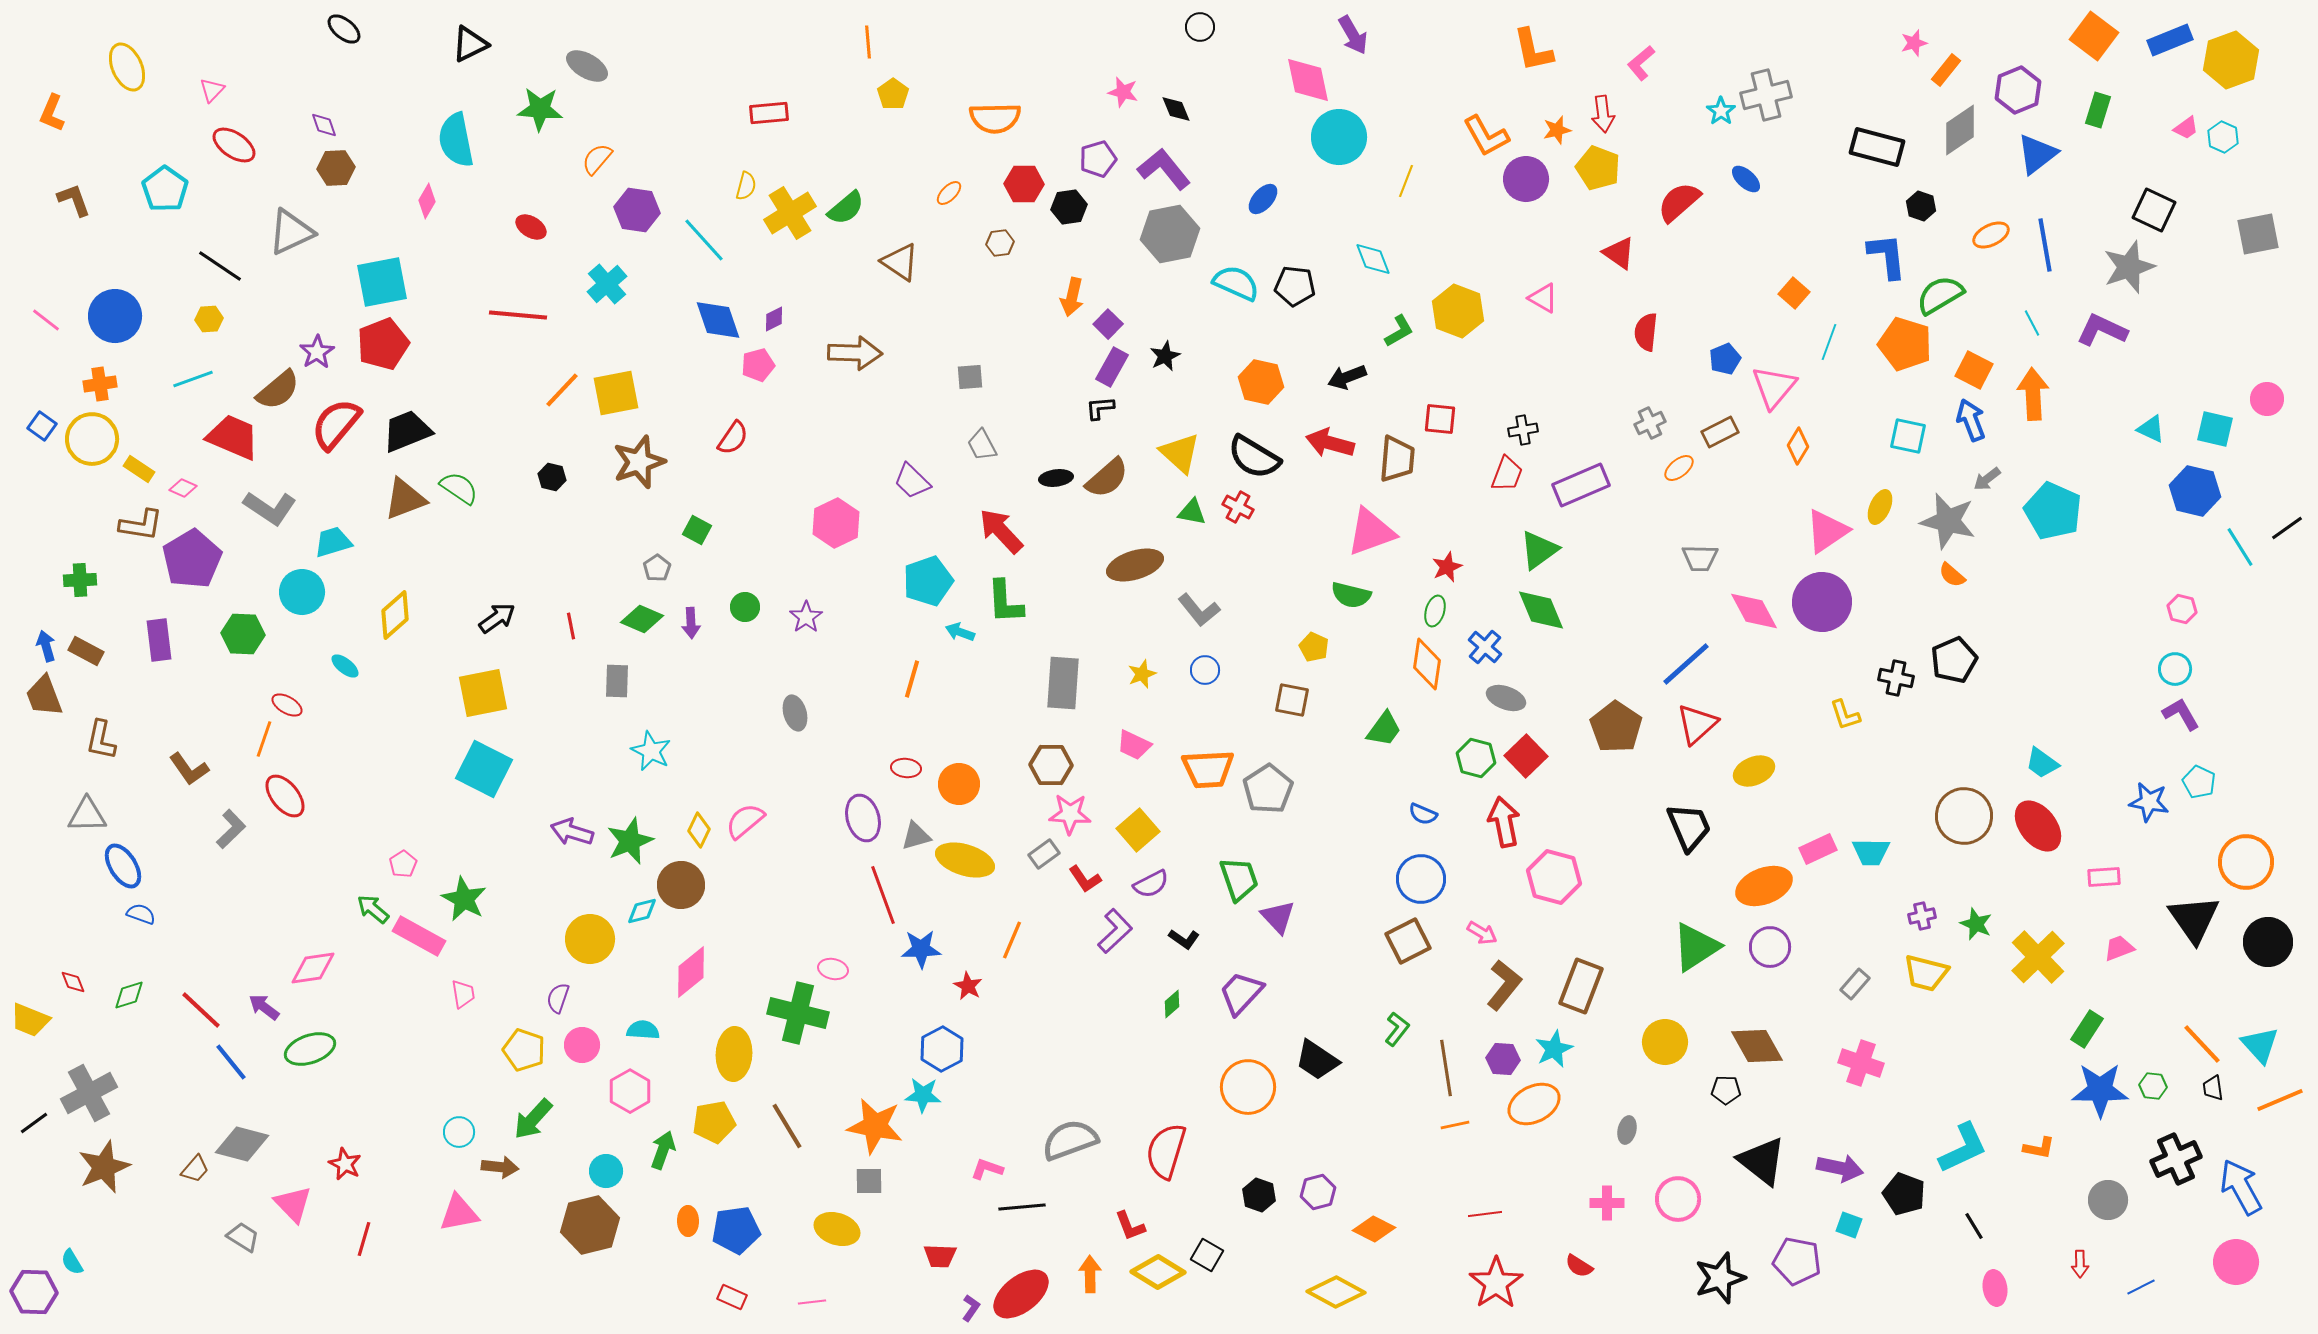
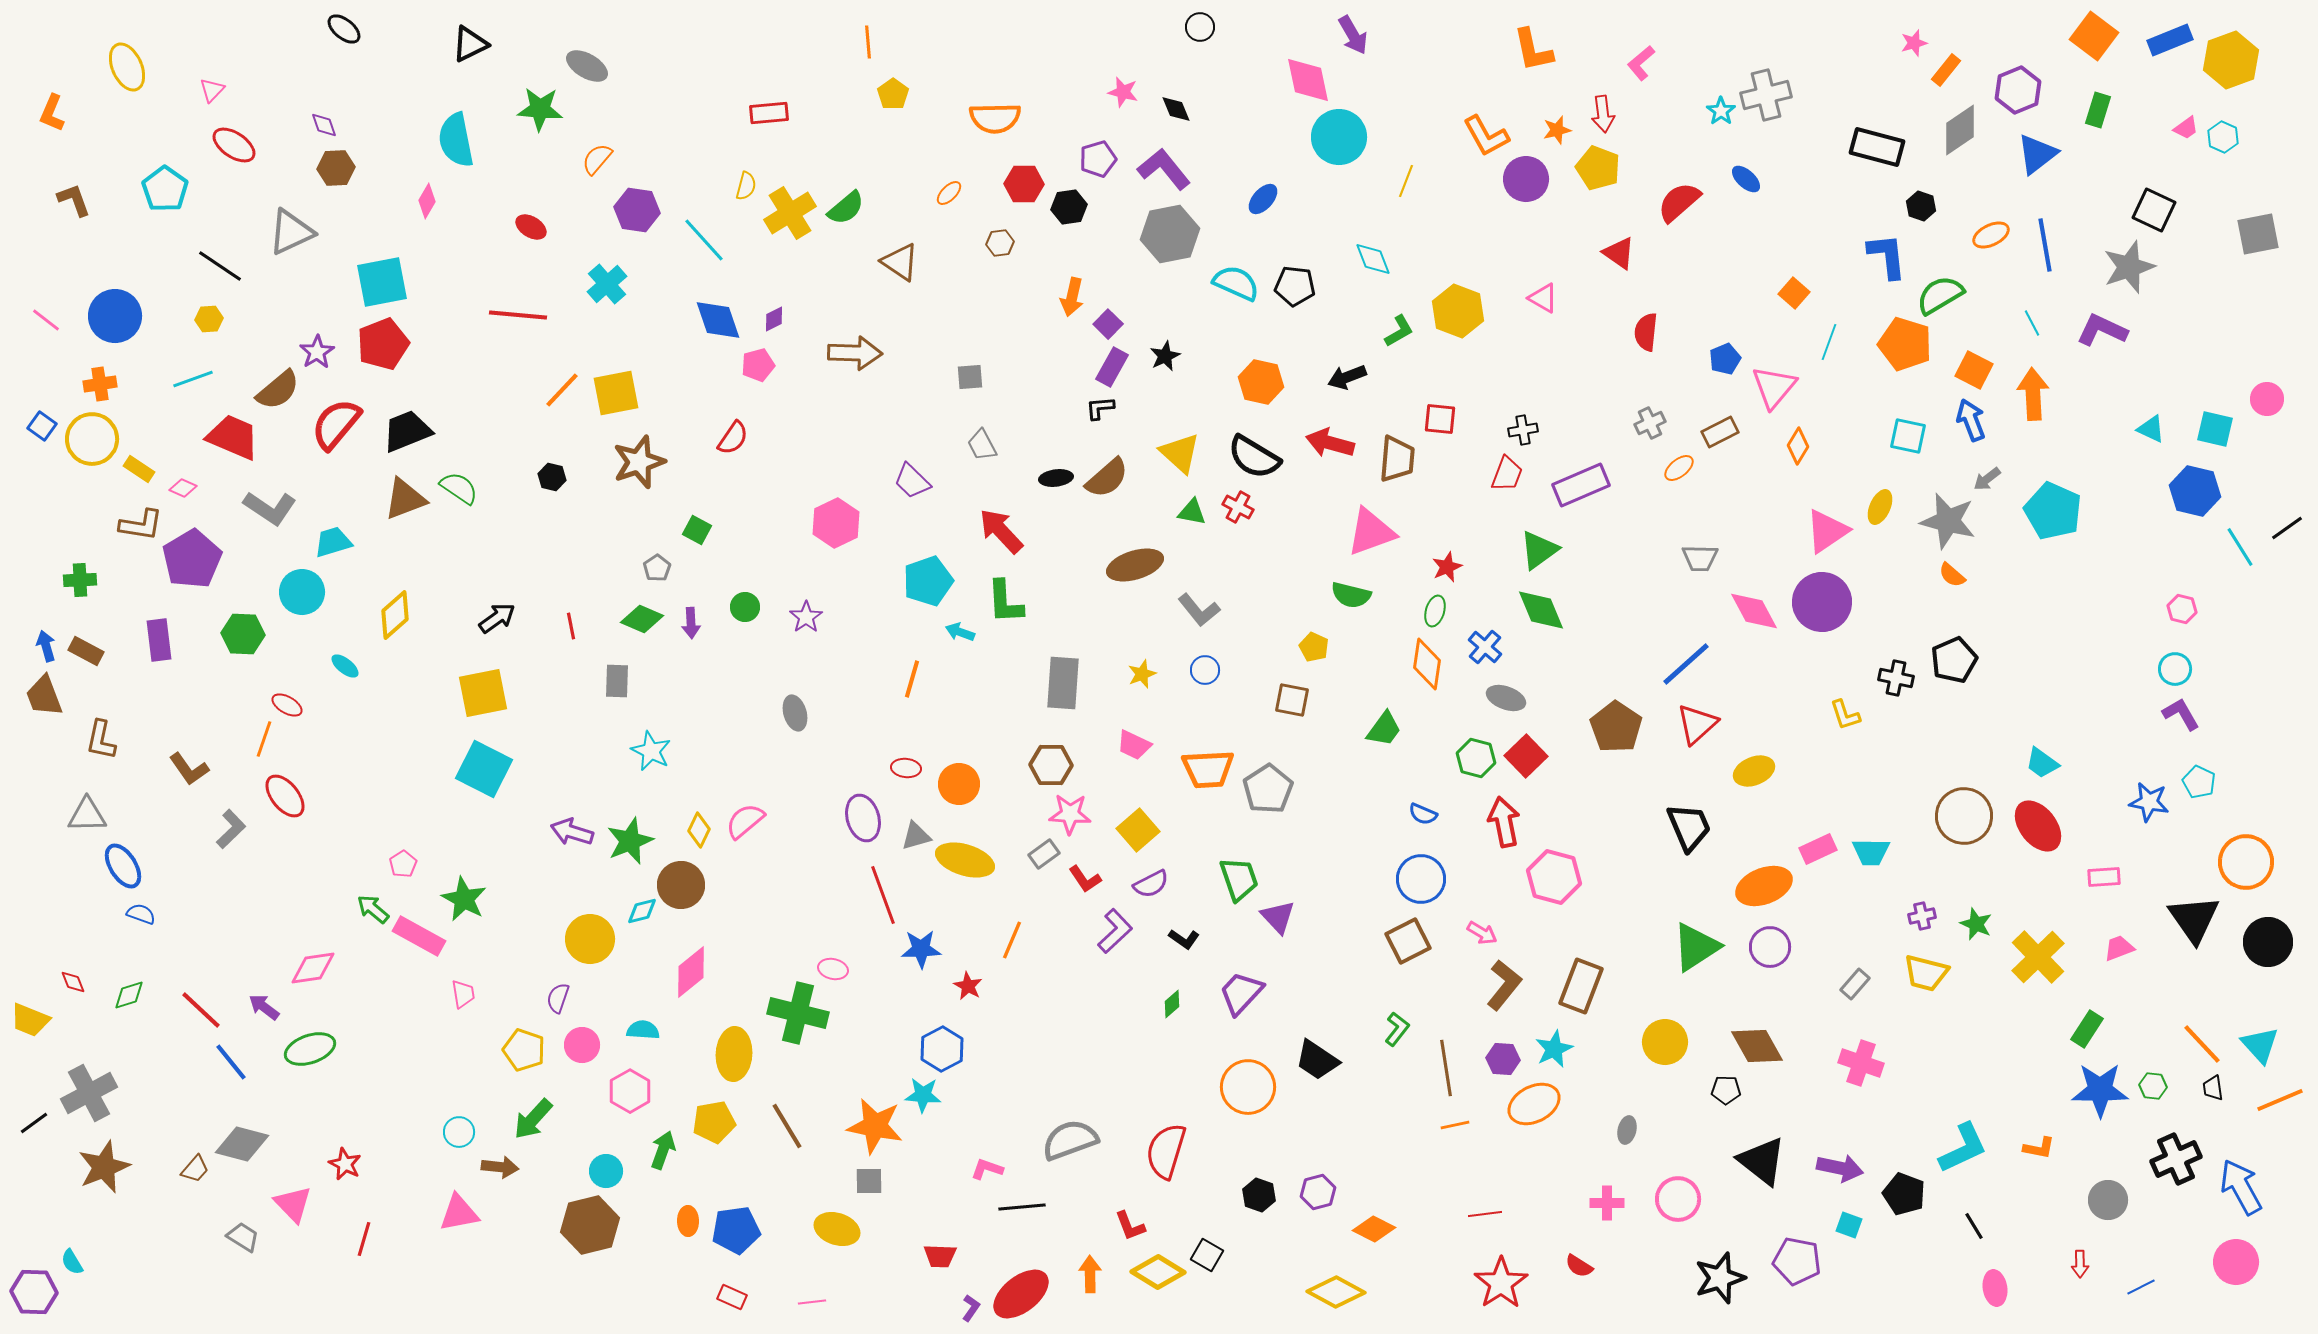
red star at (1496, 1283): moved 5 px right
